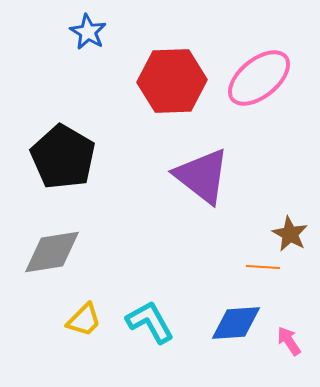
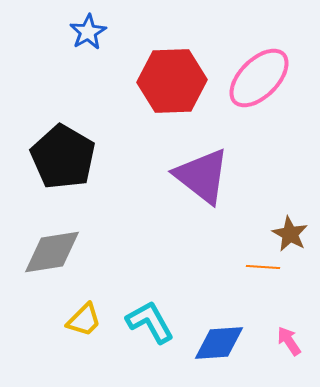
blue star: rotated 12 degrees clockwise
pink ellipse: rotated 6 degrees counterclockwise
blue diamond: moved 17 px left, 20 px down
